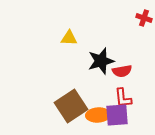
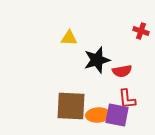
red cross: moved 3 px left, 13 px down
black star: moved 4 px left, 1 px up
red L-shape: moved 4 px right, 1 px down
brown square: rotated 36 degrees clockwise
purple square: rotated 15 degrees clockwise
